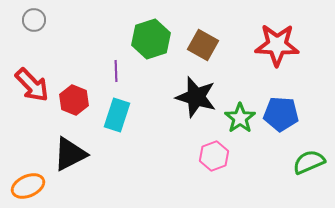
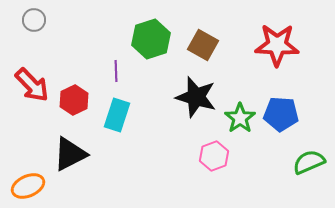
red hexagon: rotated 12 degrees clockwise
